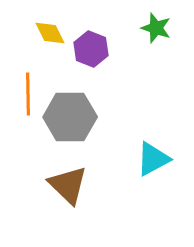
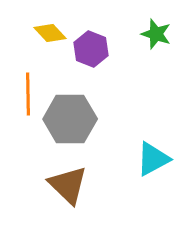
green star: moved 6 px down
yellow diamond: rotated 16 degrees counterclockwise
gray hexagon: moved 2 px down
